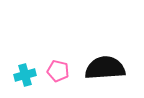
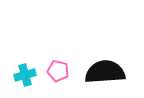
black semicircle: moved 4 px down
